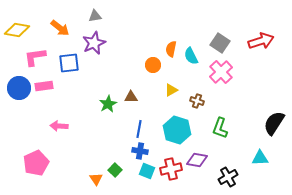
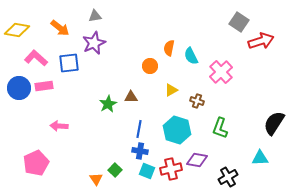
gray square: moved 19 px right, 21 px up
orange semicircle: moved 2 px left, 1 px up
pink L-shape: moved 1 px right, 1 px down; rotated 50 degrees clockwise
orange circle: moved 3 px left, 1 px down
